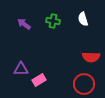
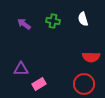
pink rectangle: moved 4 px down
